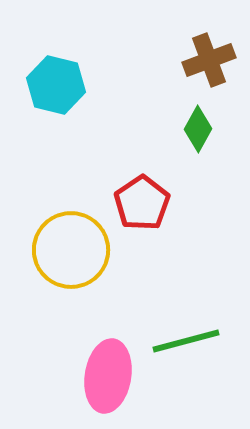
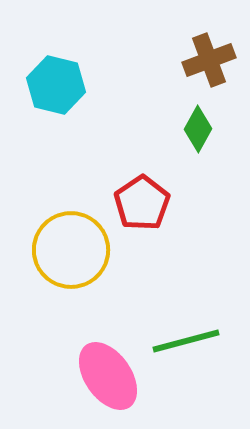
pink ellipse: rotated 44 degrees counterclockwise
